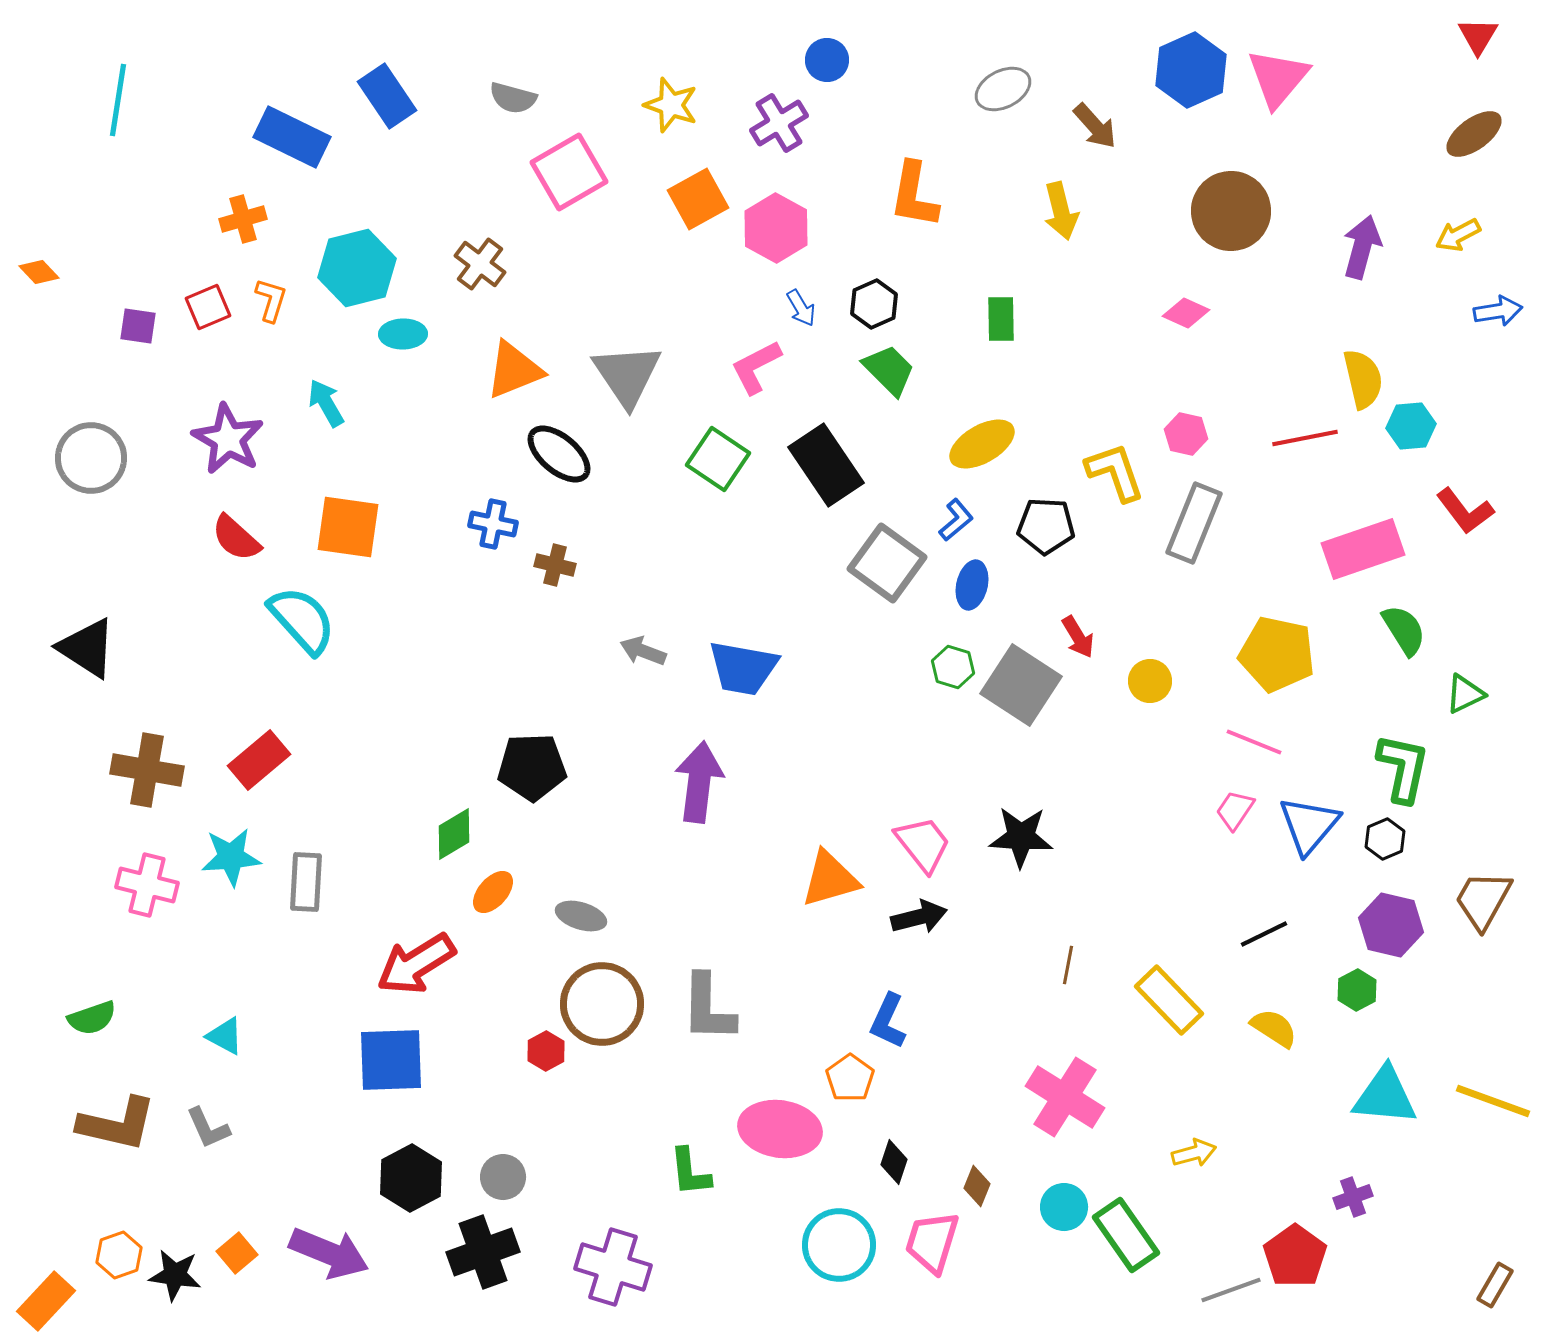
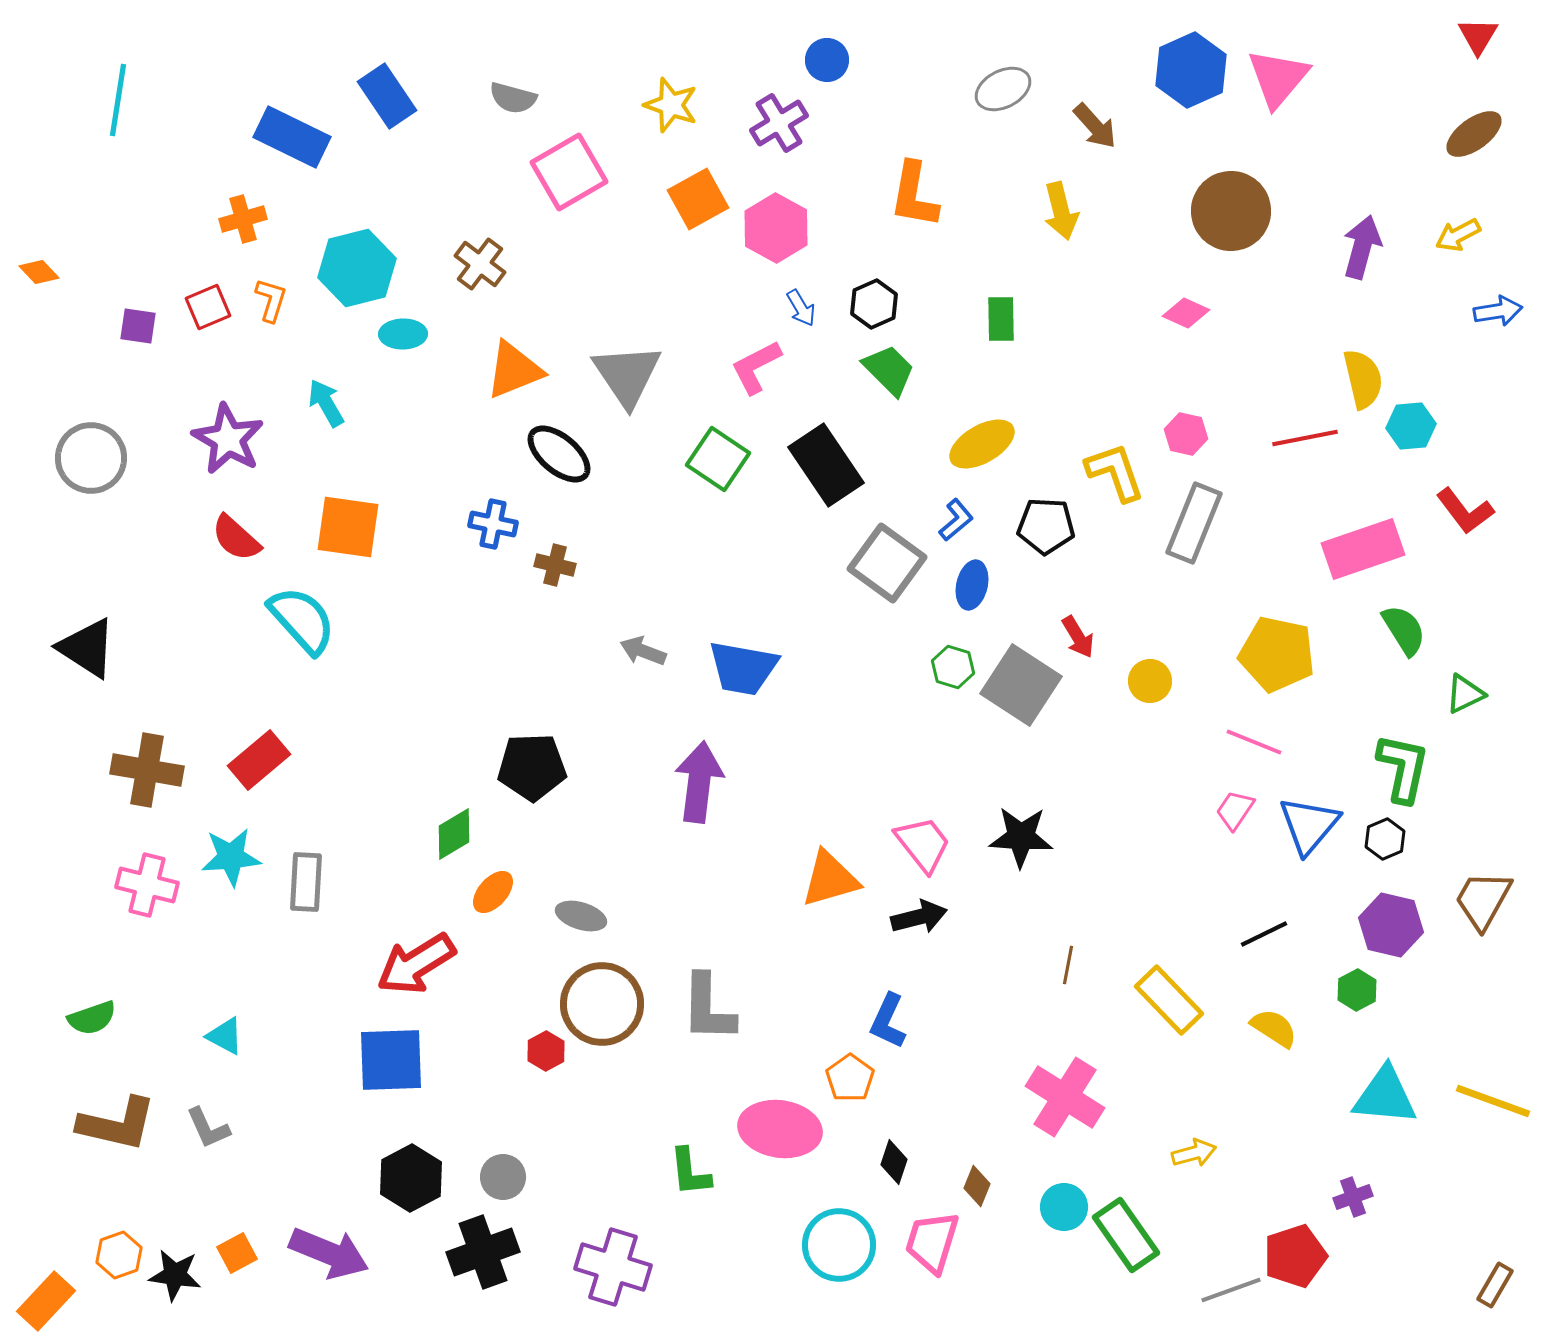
orange square at (237, 1253): rotated 12 degrees clockwise
red pentagon at (1295, 1256): rotated 18 degrees clockwise
